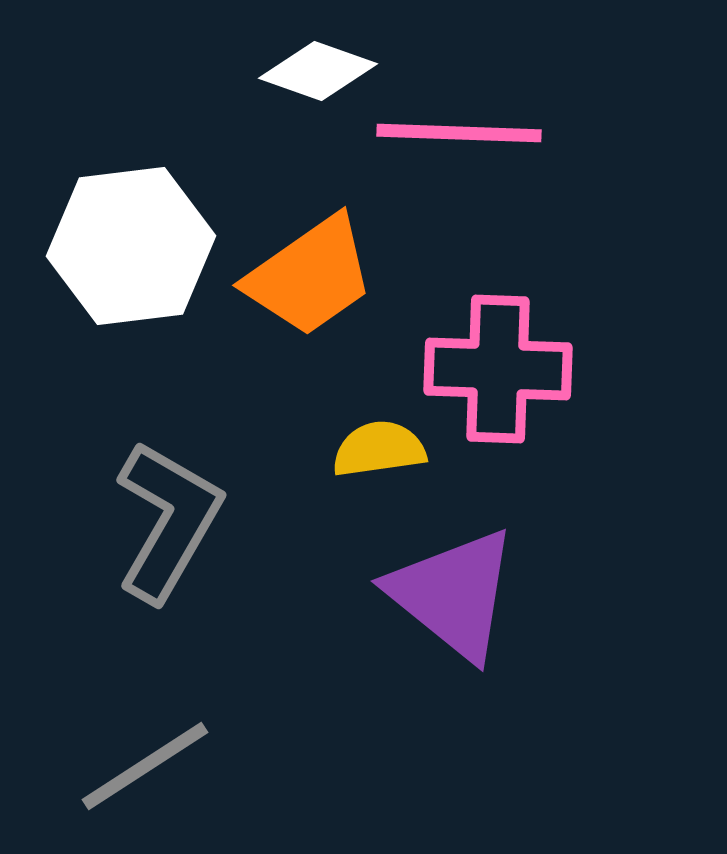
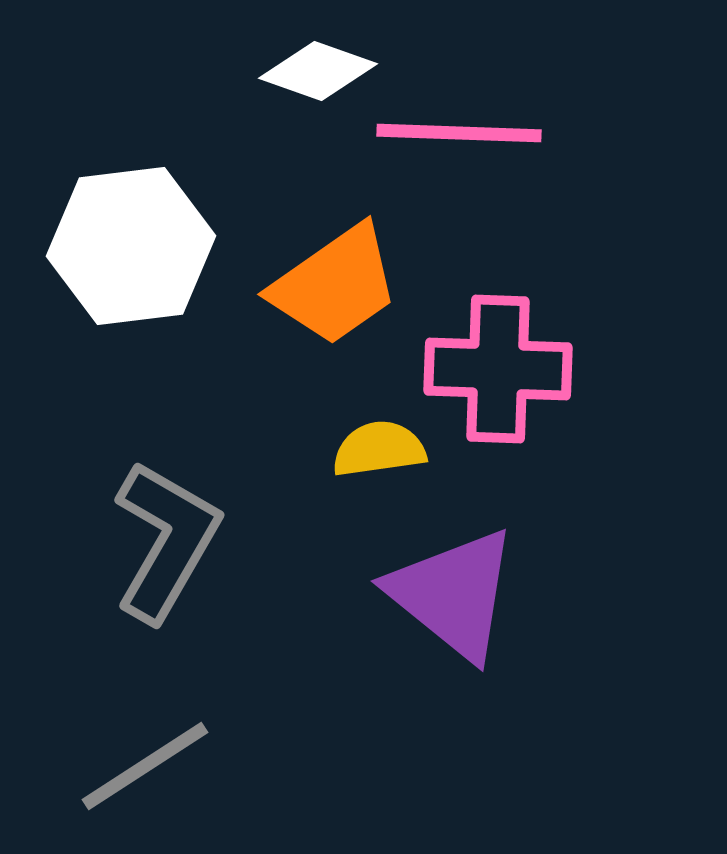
orange trapezoid: moved 25 px right, 9 px down
gray L-shape: moved 2 px left, 20 px down
